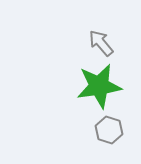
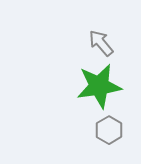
gray hexagon: rotated 12 degrees clockwise
